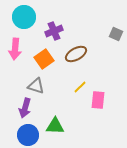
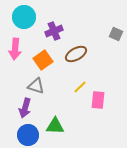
orange square: moved 1 px left, 1 px down
